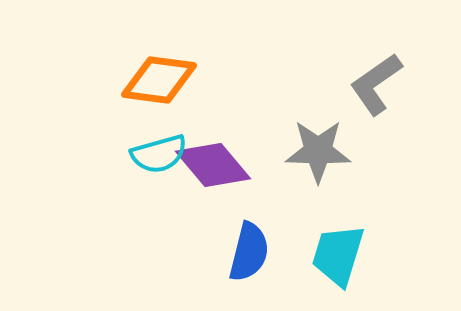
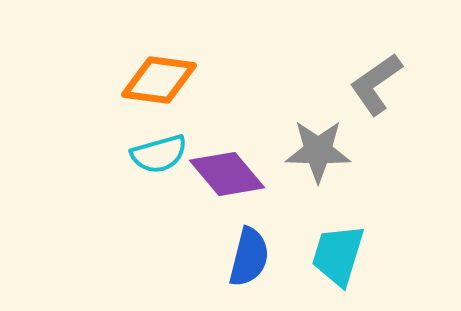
purple diamond: moved 14 px right, 9 px down
blue semicircle: moved 5 px down
